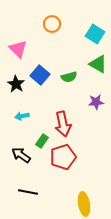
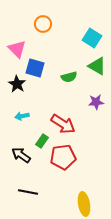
orange circle: moved 9 px left
cyan square: moved 3 px left, 4 px down
pink triangle: moved 1 px left
green triangle: moved 1 px left, 2 px down
blue square: moved 5 px left, 7 px up; rotated 24 degrees counterclockwise
black star: moved 1 px right
red arrow: rotated 45 degrees counterclockwise
red pentagon: rotated 10 degrees clockwise
